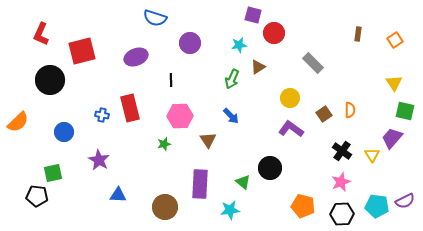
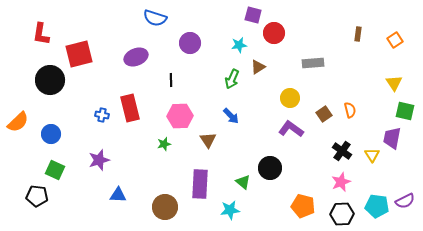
red L-shape at (41, 34): rotated 15 degrees counterclockwise
red square at (82, 51): moved 3 px left, 3 px down
gray rectangle at (313, 63): rotated 50 degrees counterclockwise
orange semicircle at (350, 110): rotated 14 degrees counterclockwise
blue circle at (64, 132): moved 13 px left, 2 px down
purple trapezoid at (392, 138): rotated 30 degrees counterclockwise
purple star at (99, 160): rotated 25 degrees clockwise
green square at (53, 173): moved 2 px right, 3 px up; rotated 36 degrees clockwise
